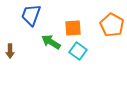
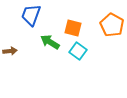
orange square: rotated 18 degrees clockwise
green arrow: moved 1 px left
brown arrow: rotated 96 degrees counterclockwise
